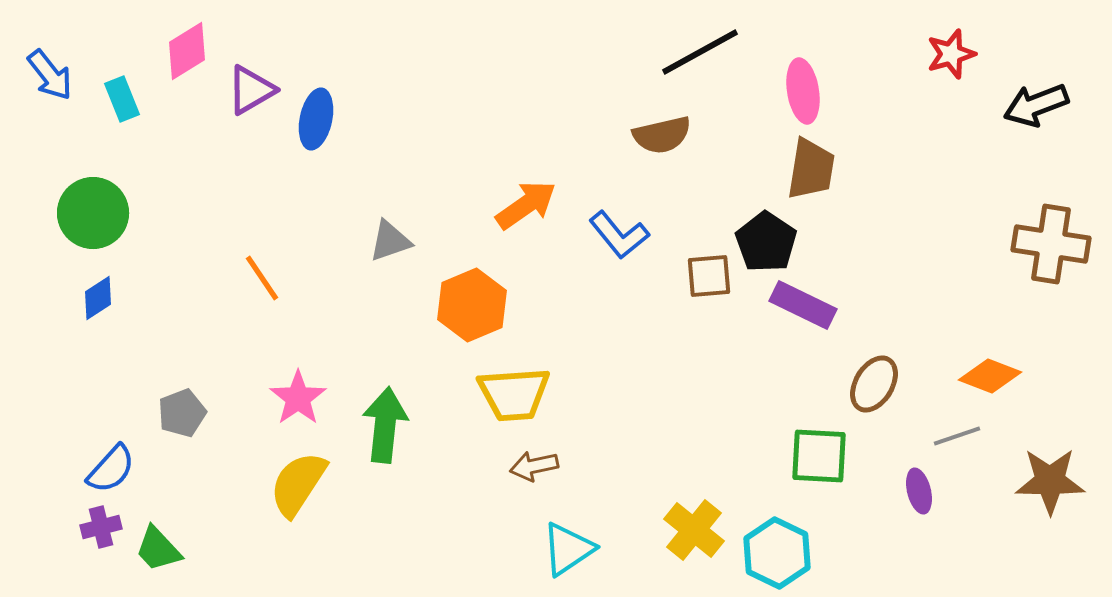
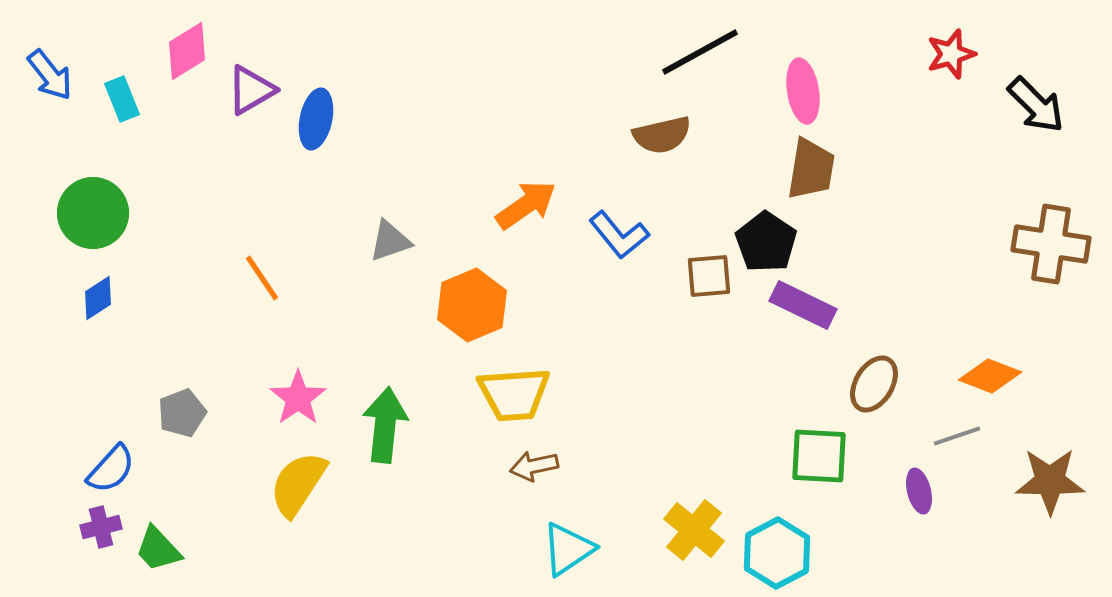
black arrow: rotated 114 degrees counterclockwise
cyan hexagon: rotated 6 degrees clockwise
